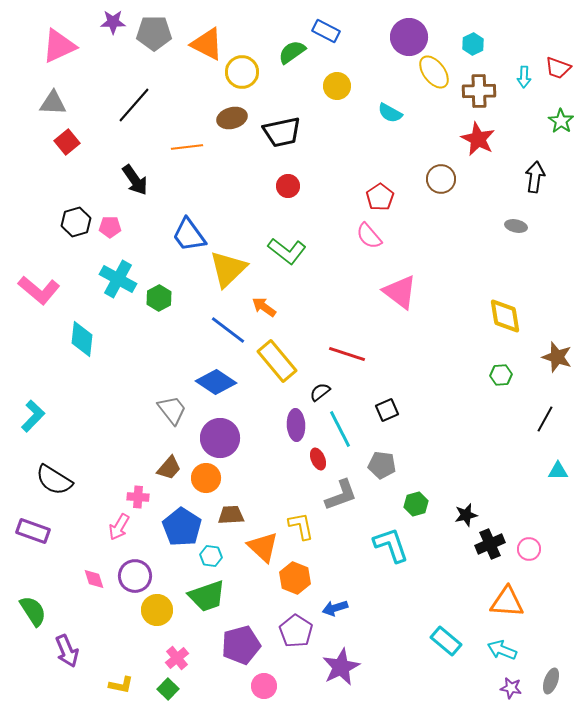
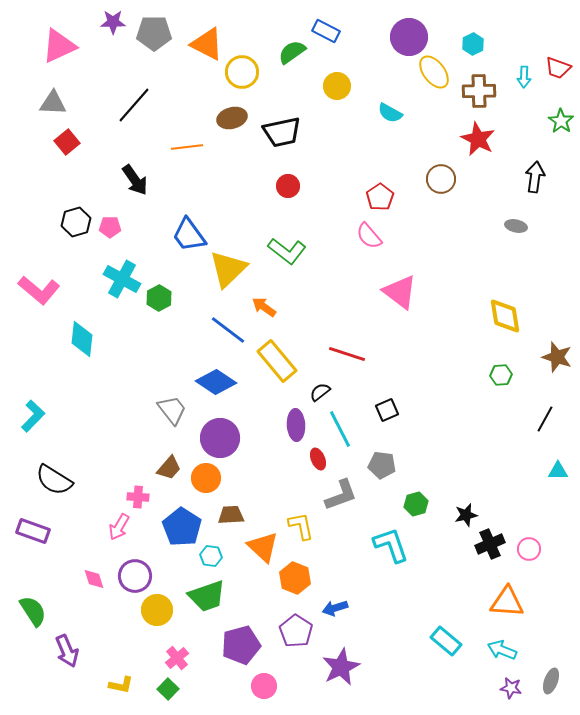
cyan cross at (118, 279): moved 4 px right
